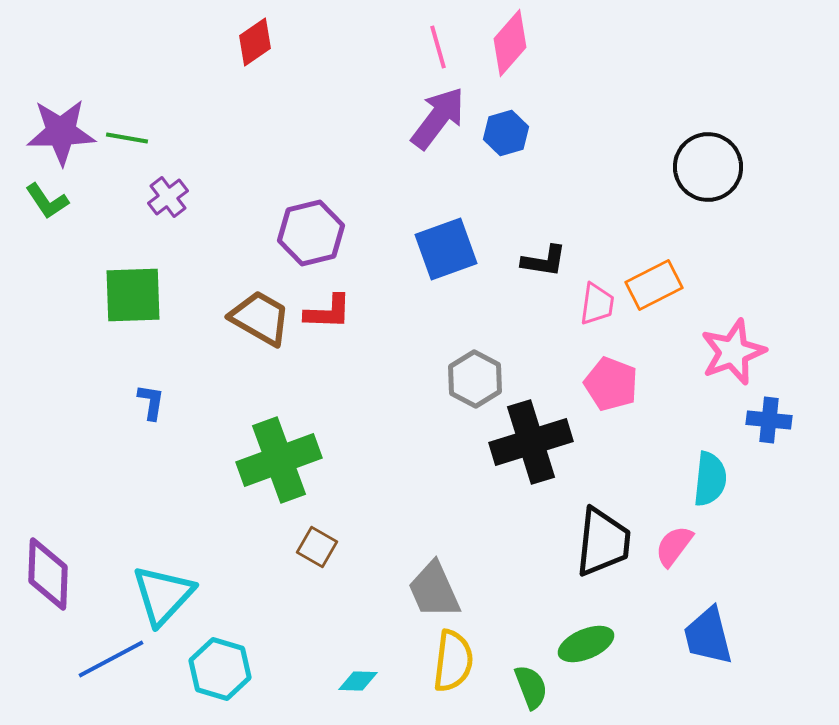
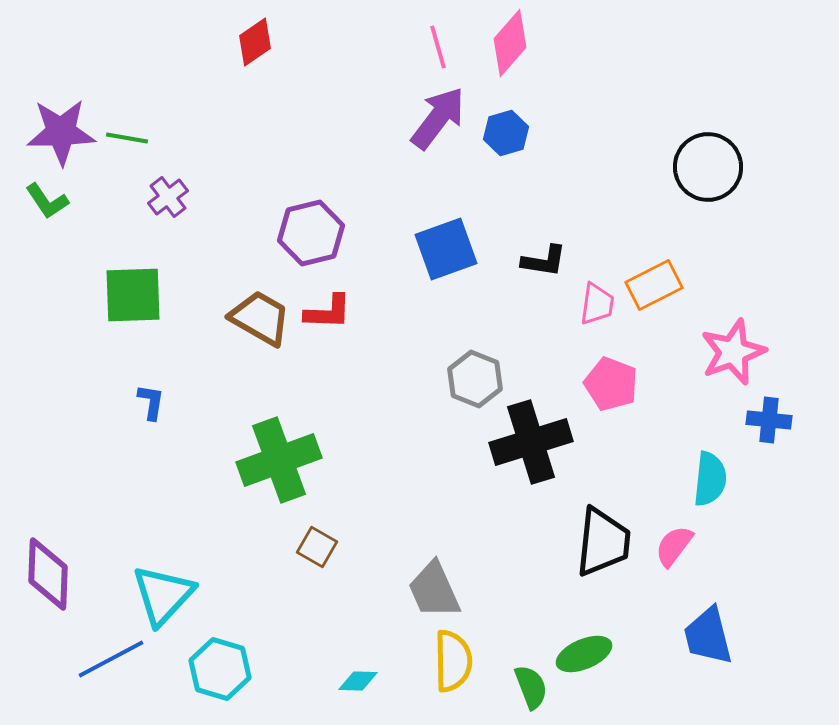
gray hexagon: rotated 6 degrees counterclockwise
green ellipse: moved 2 px left, 10 px down
yellow semicircle: rotated 8 degrees counterclockwise
